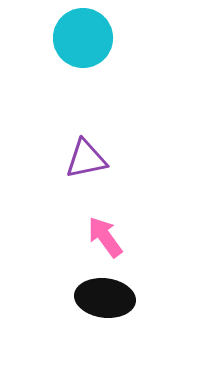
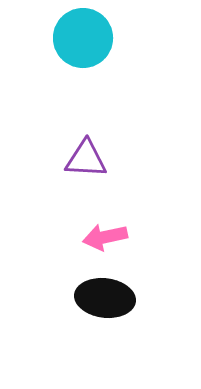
purple triangle: rotated 15 degrees clockwise
pink arrow: rotated 66 degrees counterclockwise
